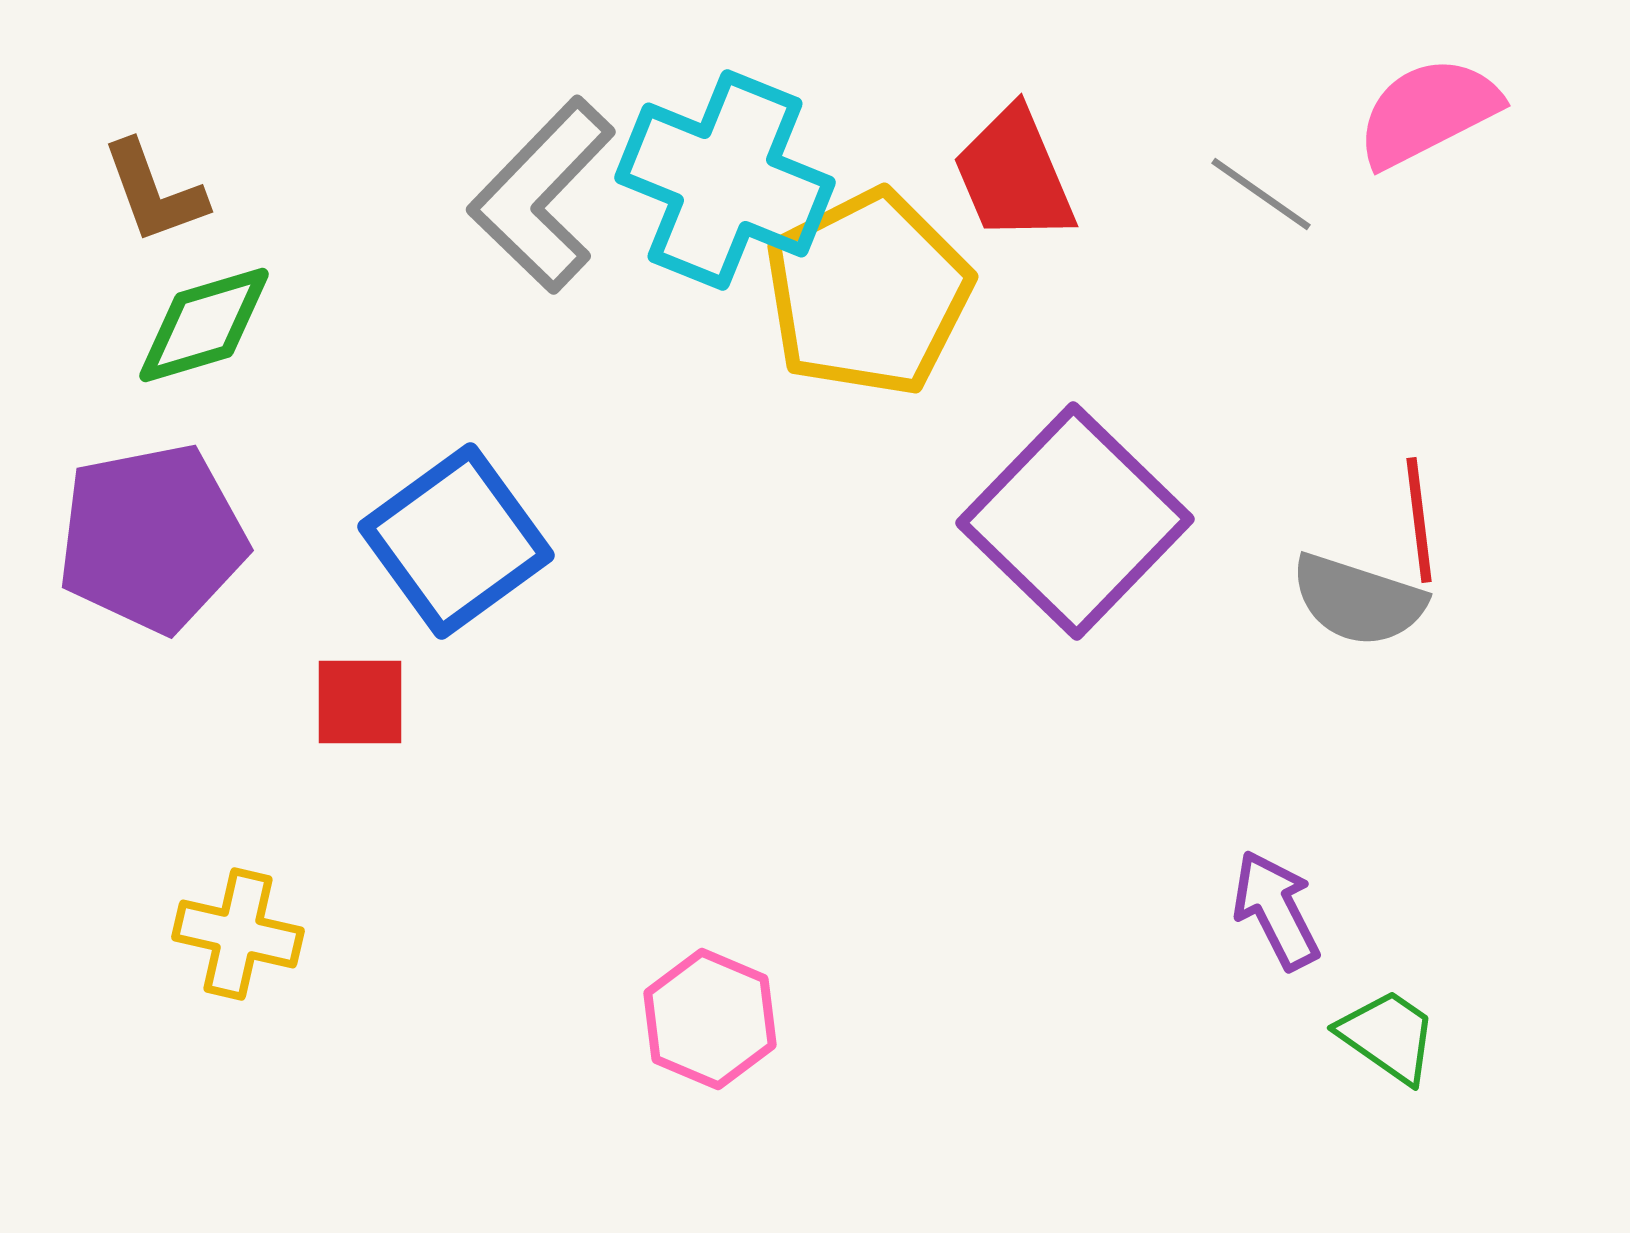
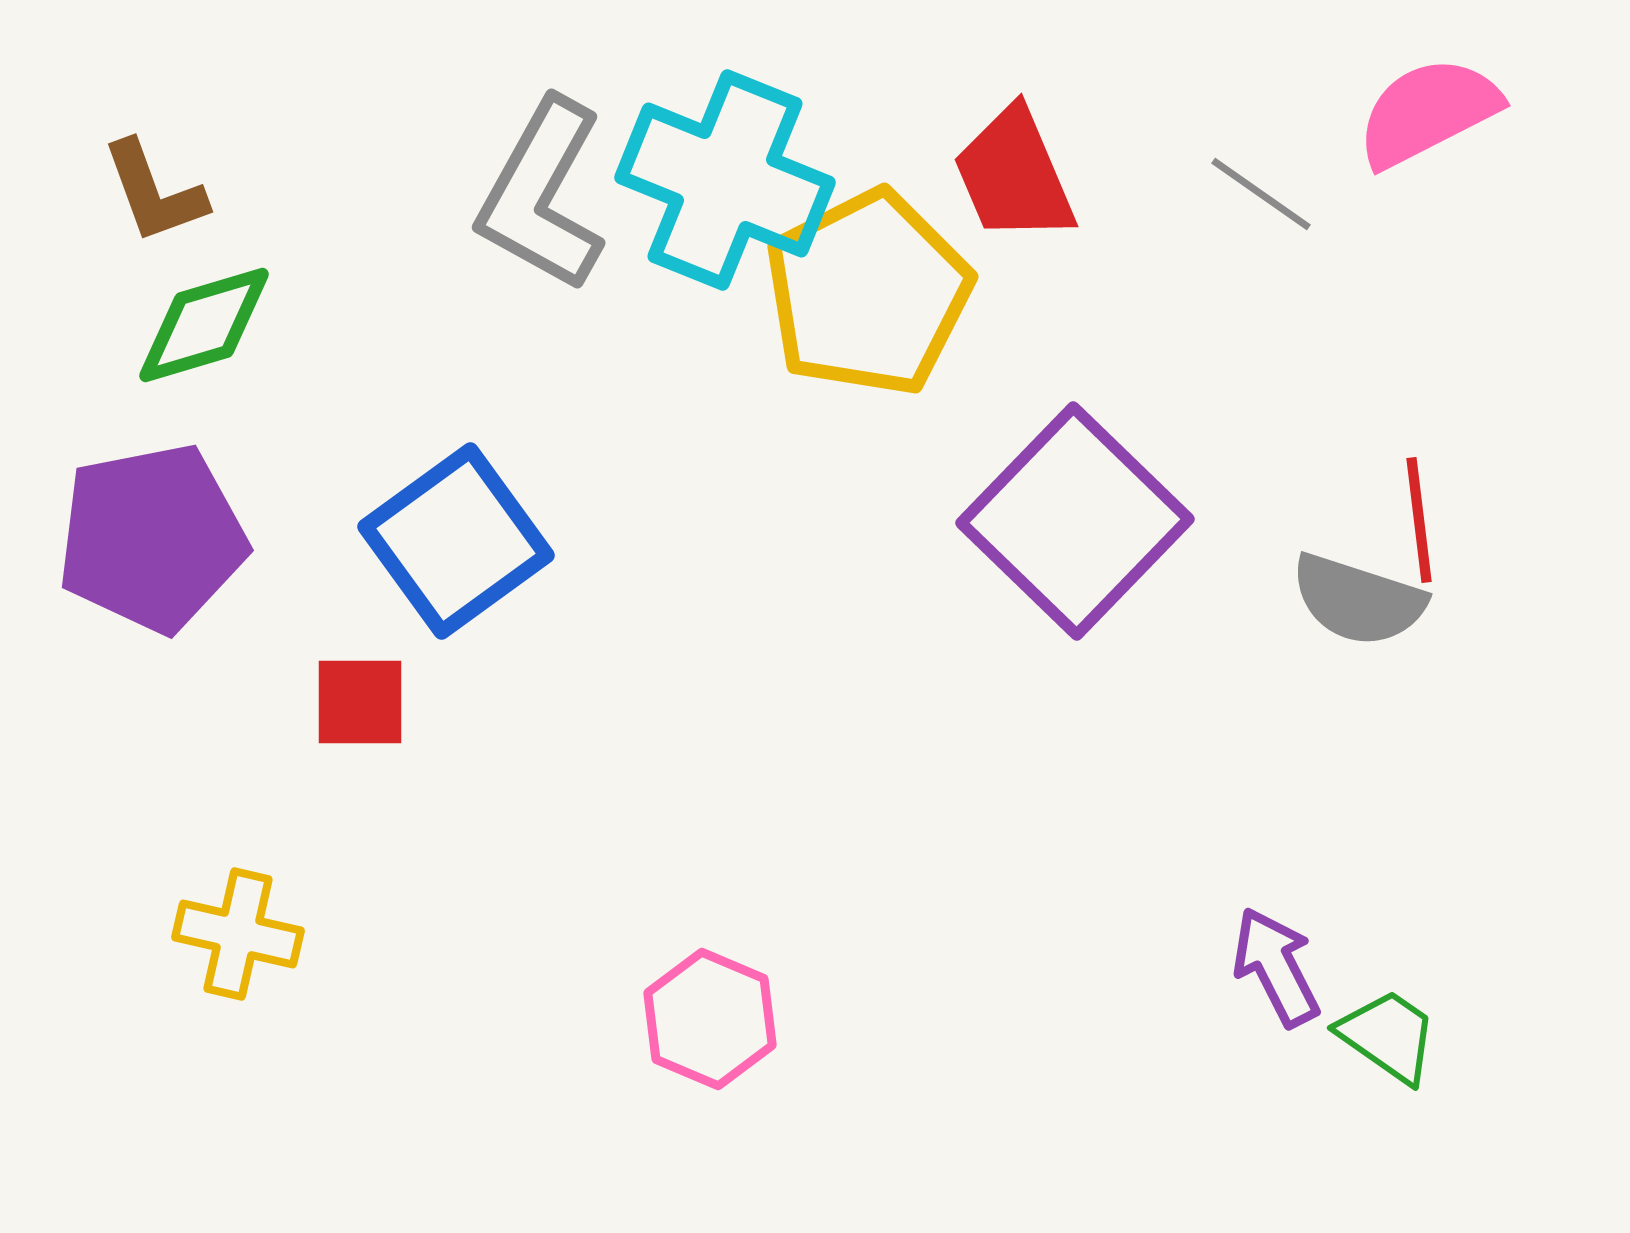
gray L-shape: rotated 15 degrees counterclockwise
purple arrow: moved 57 px down
